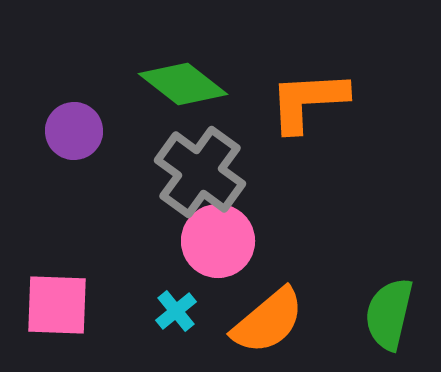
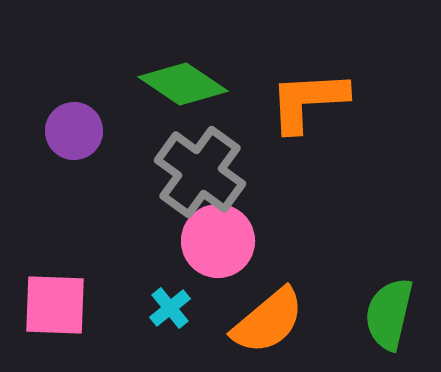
green diamond: rotated 4 degrees counterclockwise
pink square: moved 2 px left
cyan cross: moved 6 px left, 3 px up
